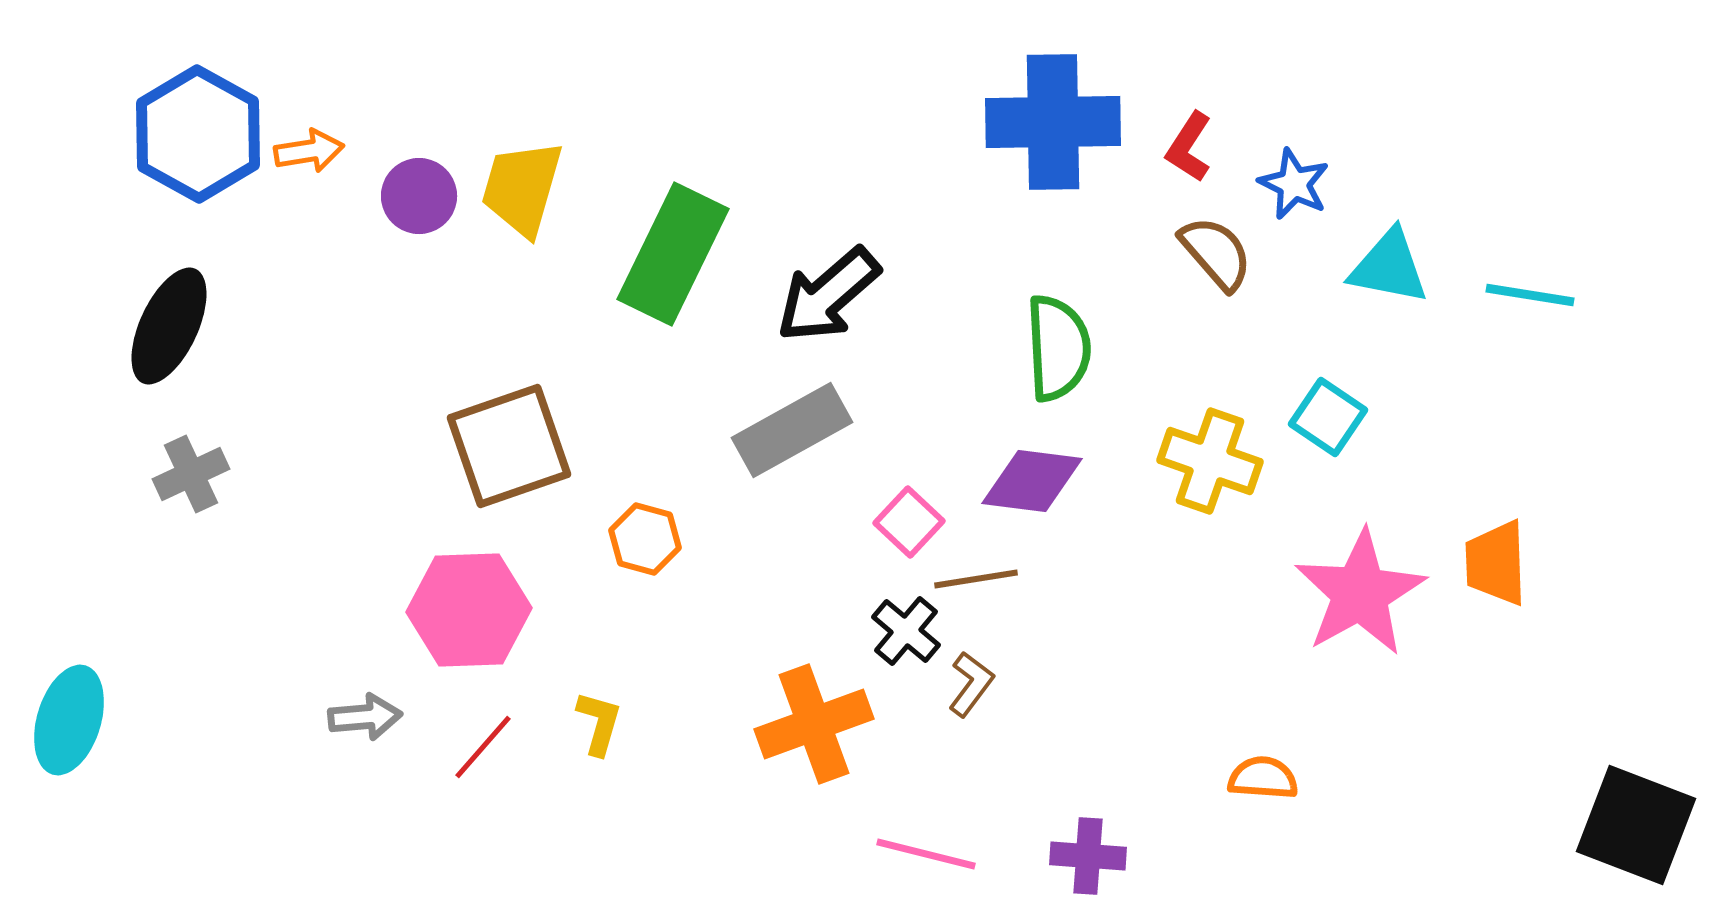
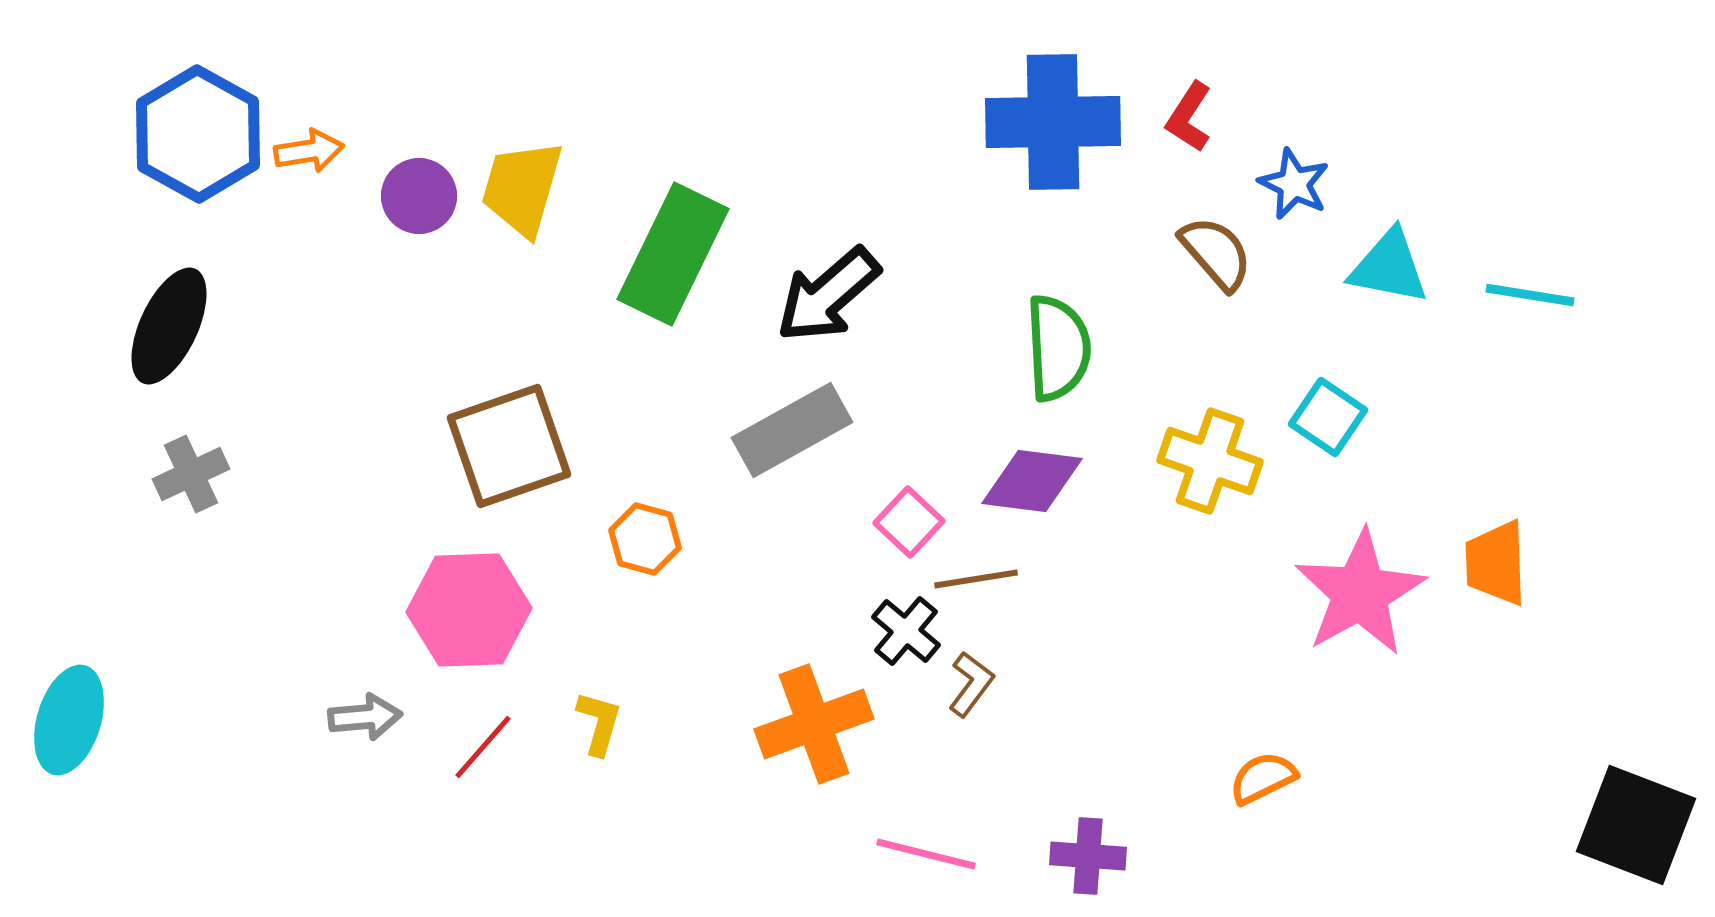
red L-shape: moved 30 px up
orange semicircle: rotated 30 degrees counterclockwise
